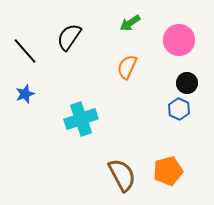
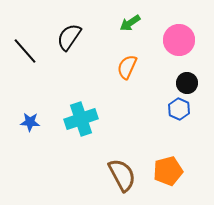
blue star: moved 5 px right, 28 px down; rotated 24 degrees clockwise
